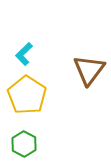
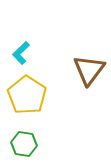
cyan L-shape: moved 3 px left, 1 px up
green hexagon: rotated 20 degrees counterclockwise
